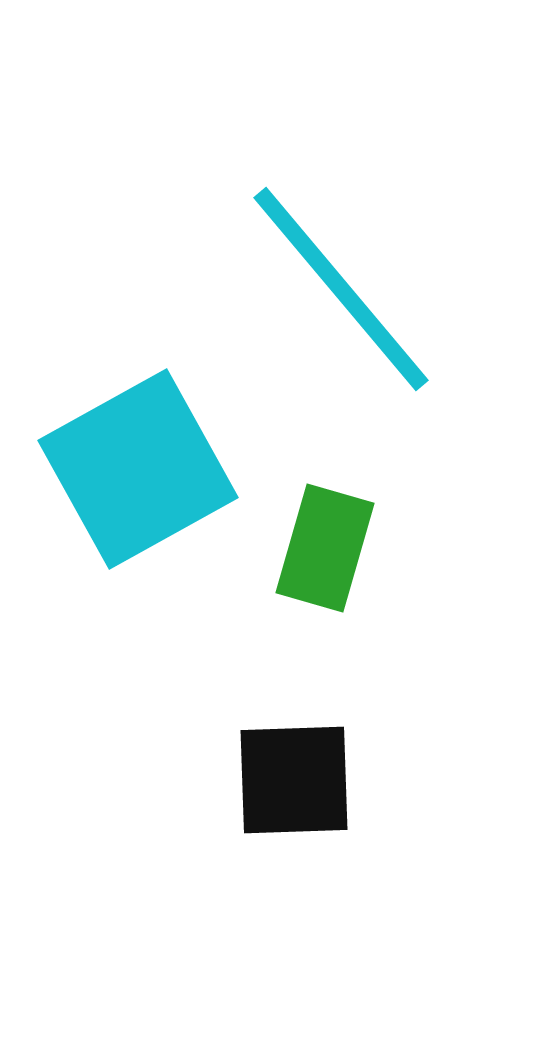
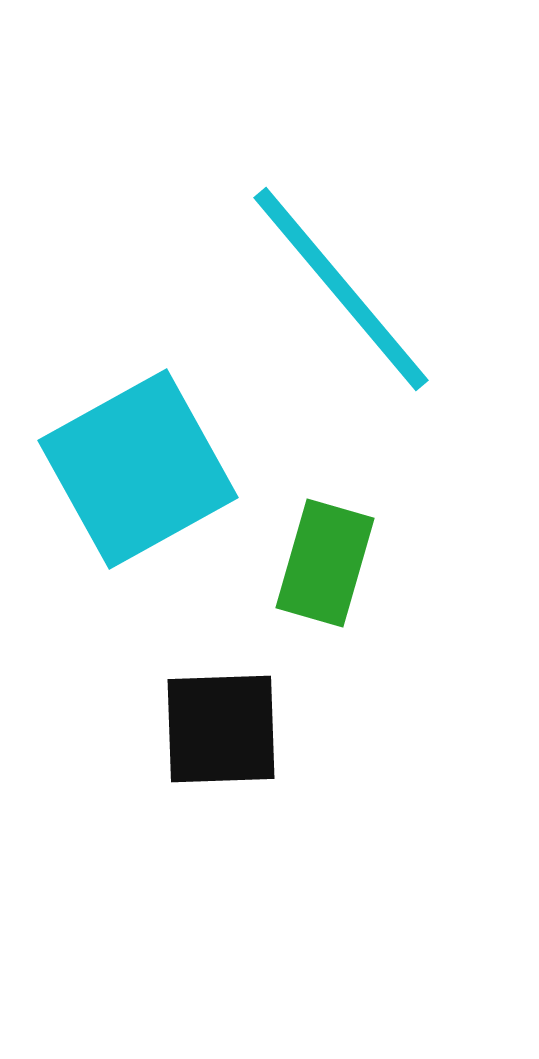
green rectangle: moved 15 px down
black square: moved 73 px left, 51 px up
